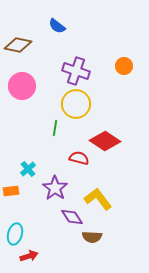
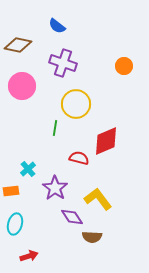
purple cross: moved 13 px left, 8 px up
red diamond: moved 1 px right; rotated 56 degrees counterclockwise
cyan ellipse: moved 10 px up
